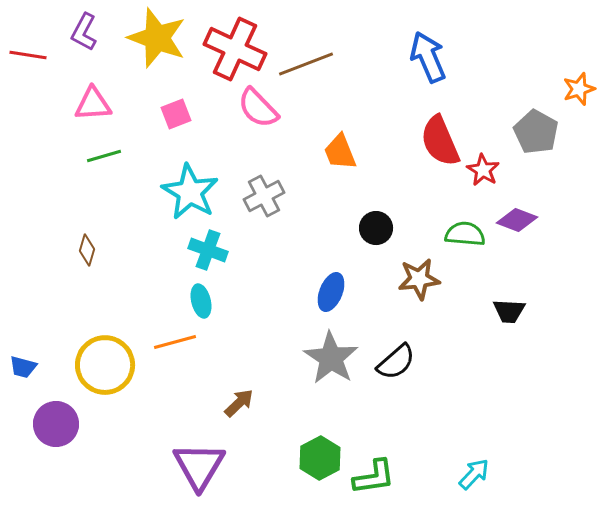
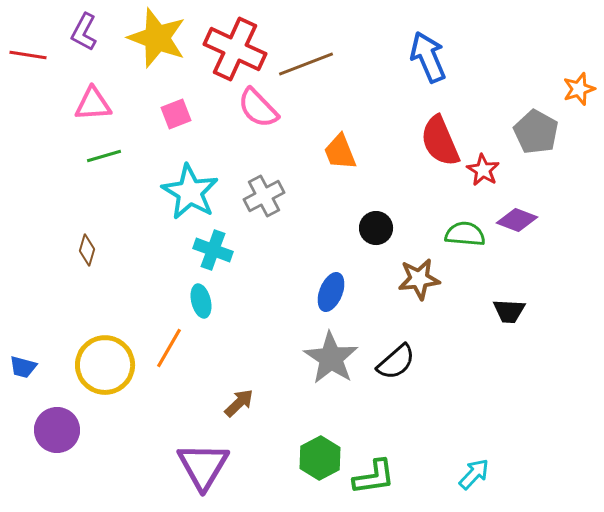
cyan cross: moved 5 px right
orange line: moved 6 px left, 6 px down; rotated 45 degrees counterclockwise
purple circle: moved 1 px right, 6 px down
purple triangle: moved 4 px right
